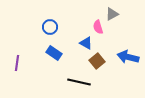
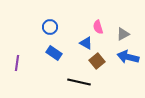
gray triangle: moved 11 px right, 20 px down
